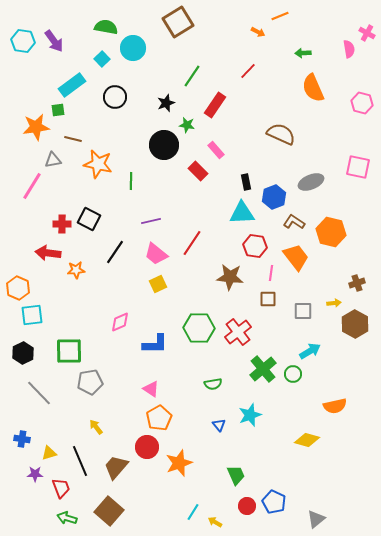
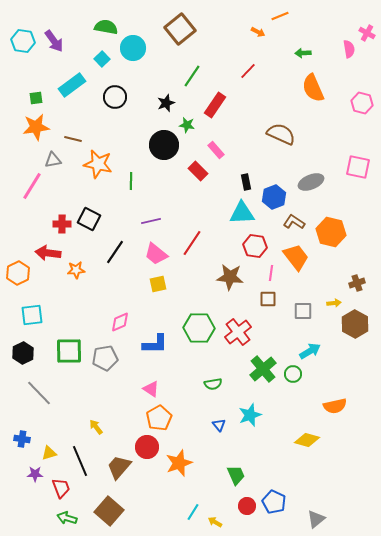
brown square at (178, 22): moved 2 px right, 7 px down; rotated 8 degrees counterclockwise
green square at (58, 110): moved 22 px left, 12 px up
yellow square at (158, 284): rotated 12 degrees clockwise
orange hexagon at (18, 288): moved 15 px up; rotated 10 degrees clockwise
gray pentagon at (90, 382): moved 15 px right, 24 px up
brown trapezoid at (116, 467): moved 3 px right
